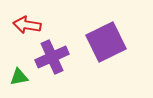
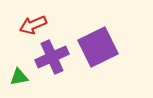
red arrow: moved 6 px right; rotated 32 degrees counterclockwise
purple square: moved 8 px left, 5 px down
